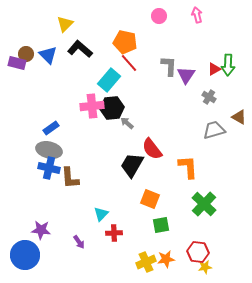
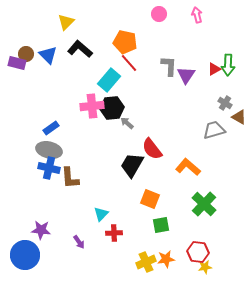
pink circle: moved 2 px up
yellow triangle: moved 1 px right, 2 px up
gray cross: moved 16 px right, 6 px down
orange L-shape: rotated 45 degrees counterclockwise
